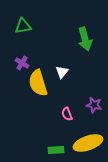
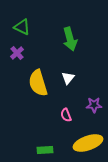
green triangle: moved 1 px left, 1 px down; rotated 36 degrees clockwise
green arrow: moved 15 px left
purple cross: moved 5 px left, 10 px up; rotated 16 degrees clockwise
white triangle: moved 6 px right, 6 px down
purple star: rotated 14 degrees counterclockwise
pink semicircle: moved 1 px left, 1 px down
green rectangle: moved 11 px left
